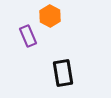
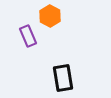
black rectangle: moved 5 px down
